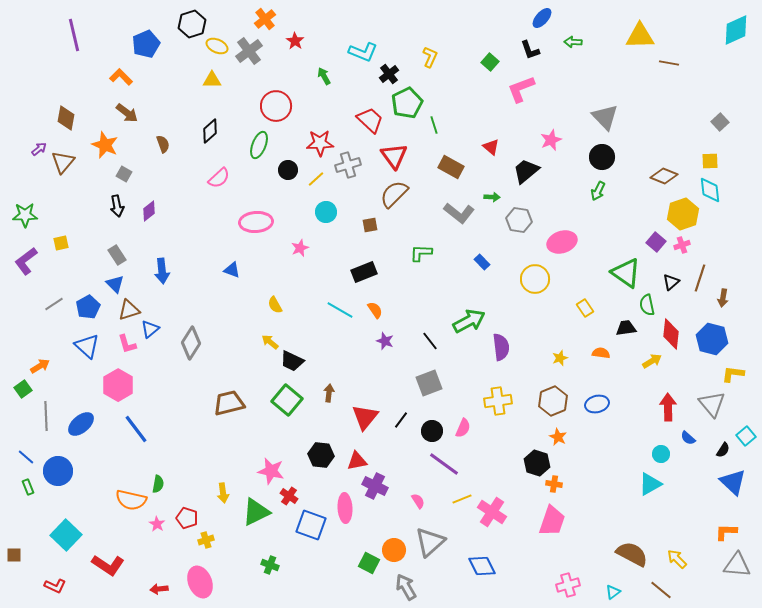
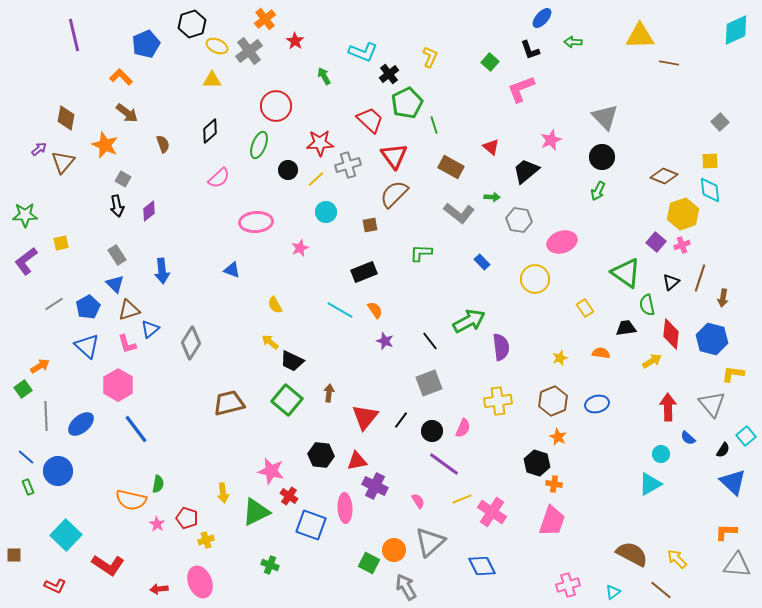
gray square at (124, 174): moved 1 px left, 5 px down
